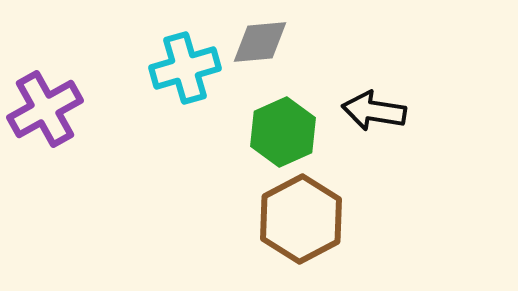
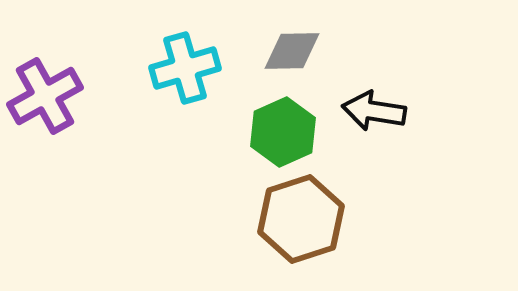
gray diamond: moved 32 px right, 9 px down; rotated 4 degrees clockwise
purple cross: moved 13 px up
brown hexagon: rotated 10 degrees clockwise
